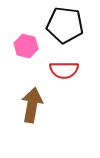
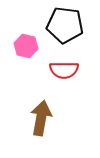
brown arrow: moved 9 px right, 13 px down
